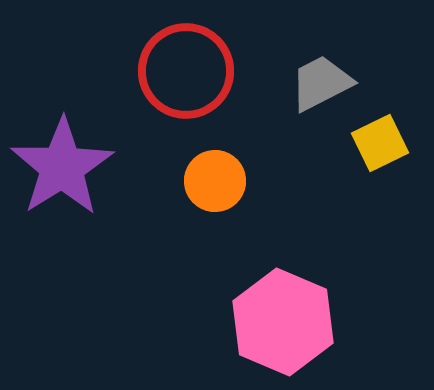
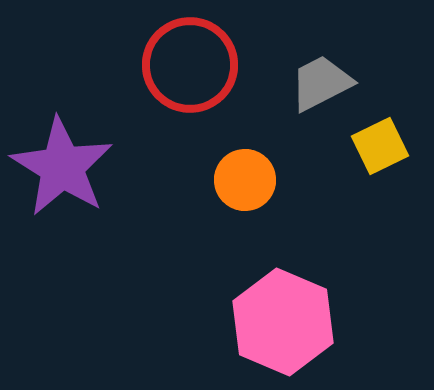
red circle: moved 4 px right, 6 px up
yellow square: moved 3 px down
purple star: rotated 8 degrees counterclockwise
orange circle: moved 30 px right, 1 px up
